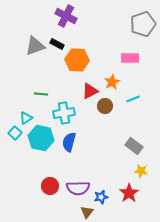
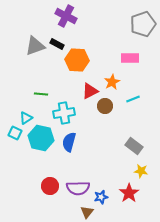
cyan square: rotated 16 degrees counterclockwise
